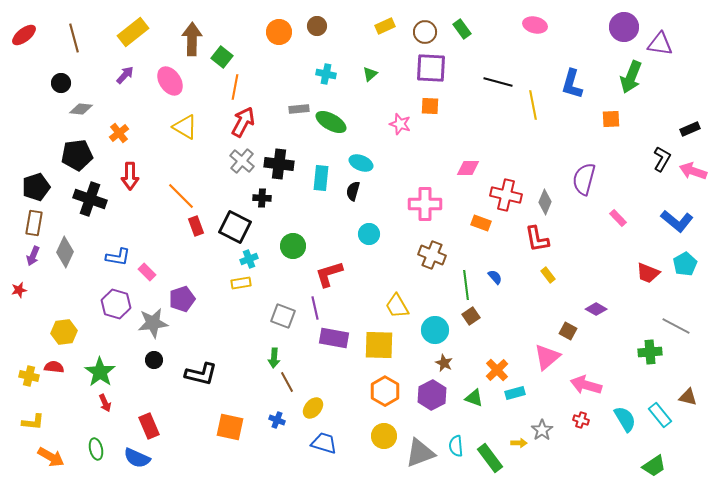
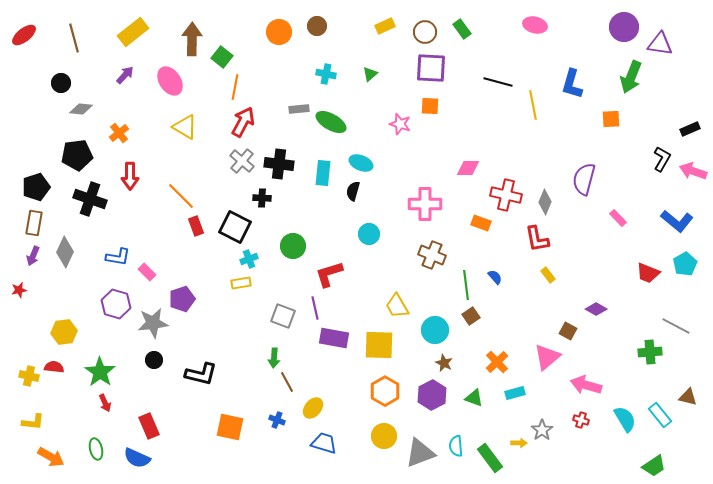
cyan rectangle at (321, 178): moved 2 px right, 5 px up
orange cross at (497, 370): moved 8 px up
